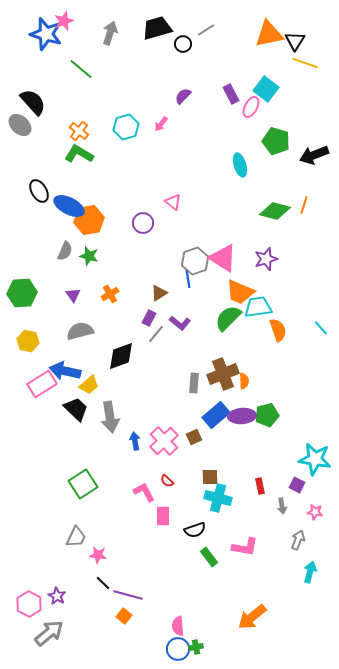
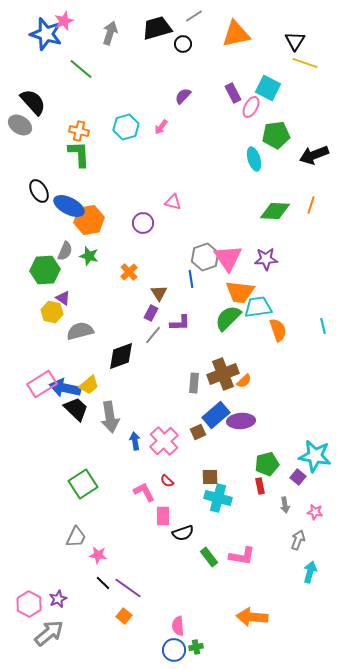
gray line at (206, 30): moved 12 px left, 14 px up
orange triangle at (269, 34): moved 33 px left
cyan square at (266, 89): moved 2 px right, 1 px up; rotated 10 degrees counterclockwise
purple rectangle at (231, 94): moved 2 px right, 1 px up
pink arrow at (161, 124): moved 3 px down
gray ellipse at (20, 125): rotated 10 degrees counterclockwise
orange cross at (79, 131): rotated 24 degrees counterclockwise
green pentagon at (276, 141): moved 6 px up; rotated 24 degrees counterclockwise
green L-shape at (79, 154): rotated 56 degrees clockwise
cyan ellipse at (240, 165): moved 14 px right, 6 px up
pink triangle at (173, 202): rotated 24 degrees counterclockwise
orange line at (304, 205): moved 7 px right
green diamond at (275, 211): rotated 12 degrees counterclockwise
pink triangle at (223, 258): moved 5 px right; rotated 24 degrees clockwise
purple star at (266, 259): rotated 15 degrees clockwise
gray hexagon at (195, 261): moved 10 px right, 4 px up
blue line at (188, 279): moved 3 px right
orange trapezoid at (240, 292): rotated 16 degrees counterclockwise
green hexagon at (22, 293): moved 23 px right, 23 px up
brown triangle at (159, 293): rotated 30 degrees counterclockwise
orange cross at (110, 294): moved 19 px right, 22 px up; rotated 12 degrees counterclockwise
purple triangle at (73, 295): moved 10 px left, 3 px down; rotated 21 degrees counterclockwise
purple rectangle at (149, 318): moved 2 px right, 5 px up
purple L-shape at (180, 323): rotated 40 degrees counterclockwise
cyan line at (321, 328): moved 2 px right, 2 px up; rotated 28 degrees clockwise
gray line at (156, 334): moved 3 px left, 1 px down
yellow hexagon at (28, 341): moved 24 px right, 29 px up
blue arrow at (65, 371): moved 17 px down
orange semicircle at (244, 381): rotated 49 degrees clockwise
green pentagon at (267, 415): moved 49 px down
purple ellipse at (242, 416): moved 1 px left, 5 px down
brown square at (194, 437): moved 4 px right, 5 px up
cyan star at (315, 459): moved 3 px up
purple square at (297, 485): moved 1 px right, 8 px up; rotated 14 degrees clockwise
gray arrow at (282, 506): moved 3 px right, 1 px up
black semicircle at (195, 530): moved 12 px left, 3 px down
pink L-shape at (245, 547): moved 3 px left, 9 px down
purple line at (128, 595): moved 7 px up; rotated 20 degrees clockwise
purple star at (57, 596): moved 1 px right, 3 px down; rotated 18 degrees clockwise
orange arrow at (252, 617): rotated 44 degrees clockwise
blue circle at (178, 649): moved 4 px left, 1 px down
